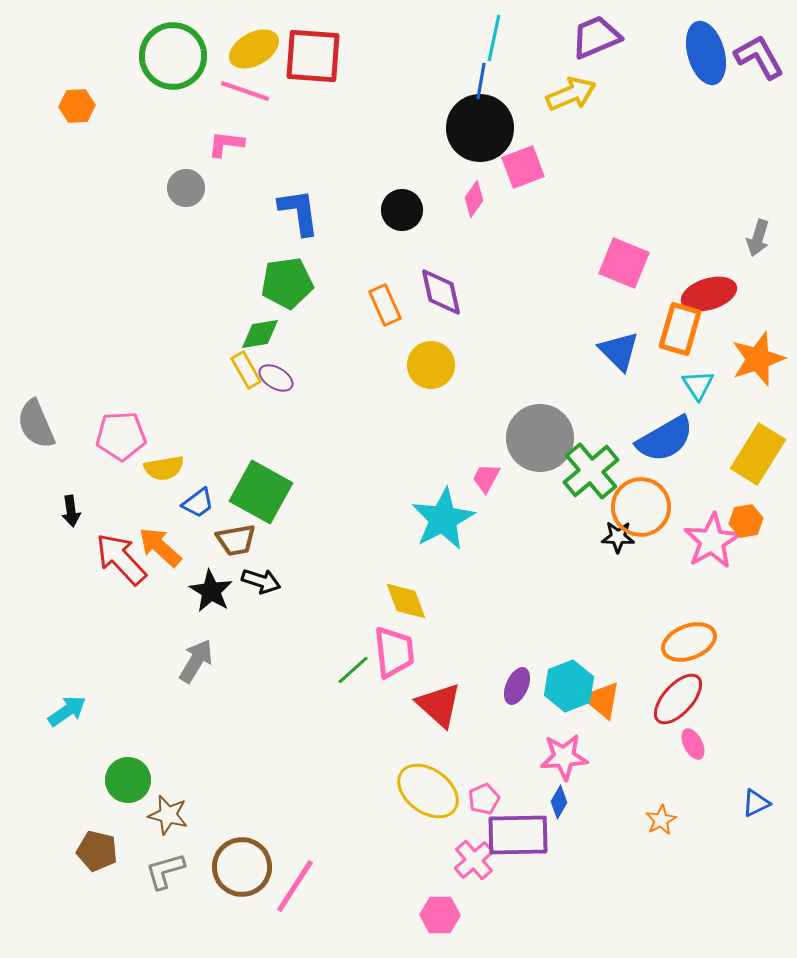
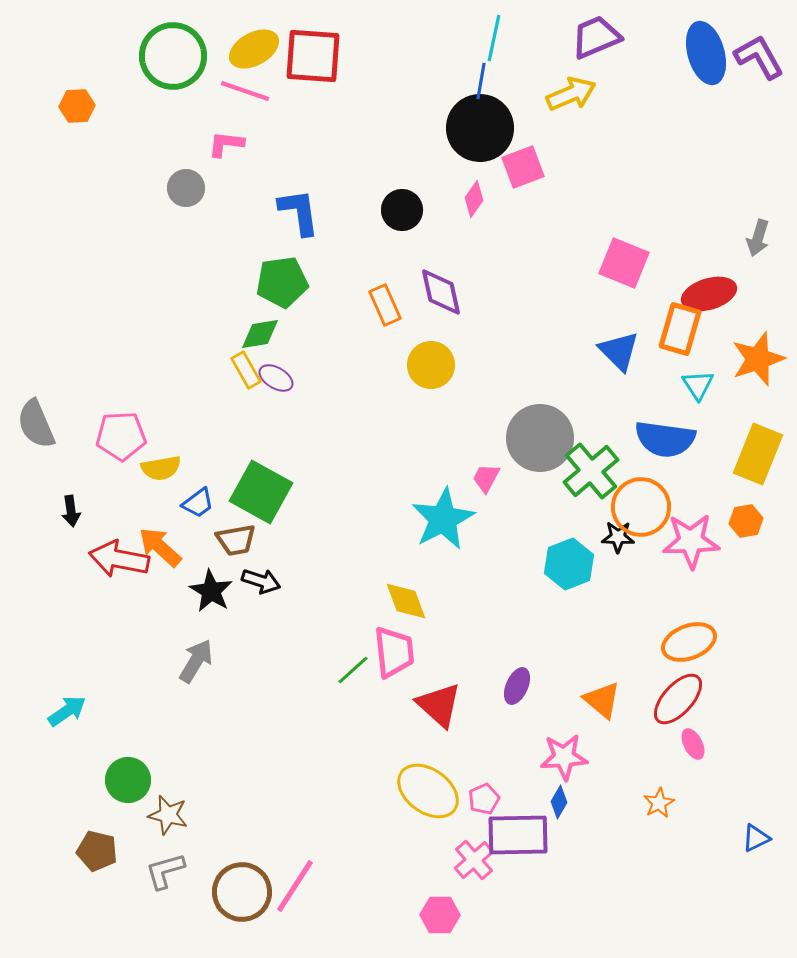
green pentagon at (287, 283): moved 5 px left, 1 px up
blue semicircle at (665, 439): rotated 38 degrees clockwise
yellow rectangle at (758, 454): rotated 10 degrees counterclockwise
yellow semicircle at (164, 468): moved 3 px left
pink star at (712, 541): moved 21 px left; rotated 28 degrees clockwise
red arrow at (121, 559): moved 2 px left; rotated 36 degrees counterclockwise
cyan hexagon at (569, 686): moved 122 px up
blue triangle at (756, 803): moved 35 px down
orange star at (661, 820): moved 2 px left, 17 px up
brown circle at (242, 867): moved 25 px down
